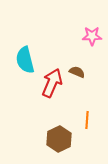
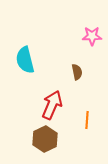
brown semicircle: rotated 56 degrees clockwise
red arrow: moved 22 px down
brown hexagon: moved 14 px left
